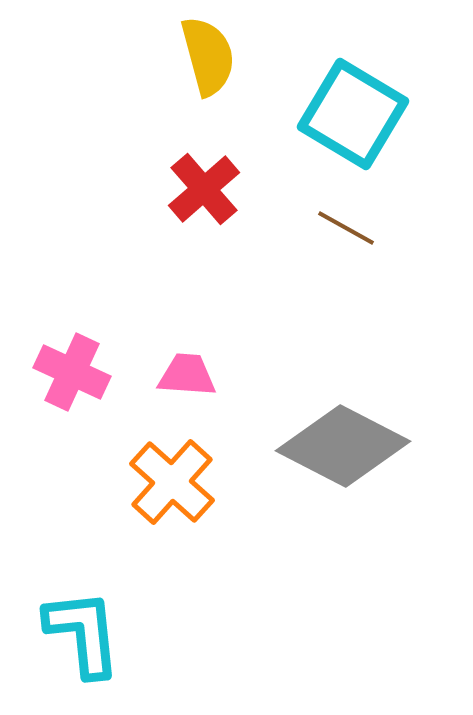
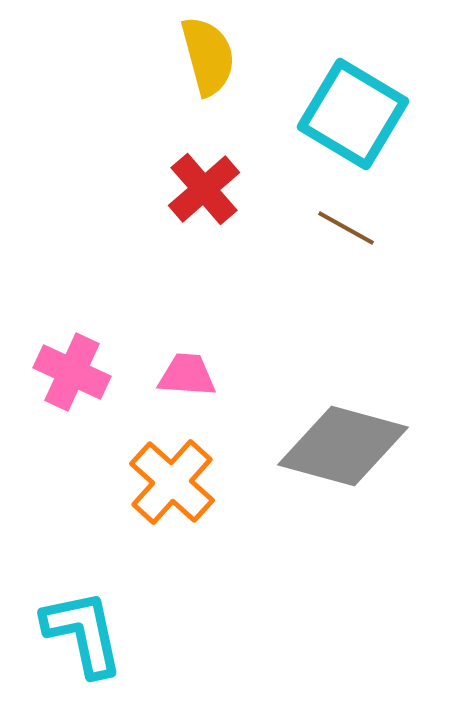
gray diamond: rotated 12 degrees counterclockwise
cyan L-shape: rotated 6 degrees counterclockwise
